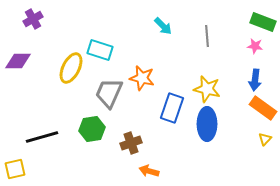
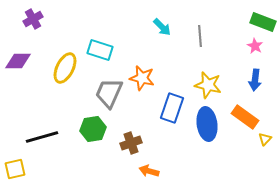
cyan arrow: moved 1 px left, 1 px down
gray line: moved 7 px left
pink star: rotated 21 degrees clockwise
yellow ellipse: moved 6 px left
yellow star: moved 1 px right, 4 px up
orange rectangle: moved 18 px left, 9 px down
blue ellipse: rotated 8 degrees counterclockwise
green hexagon: moved 1 px right
